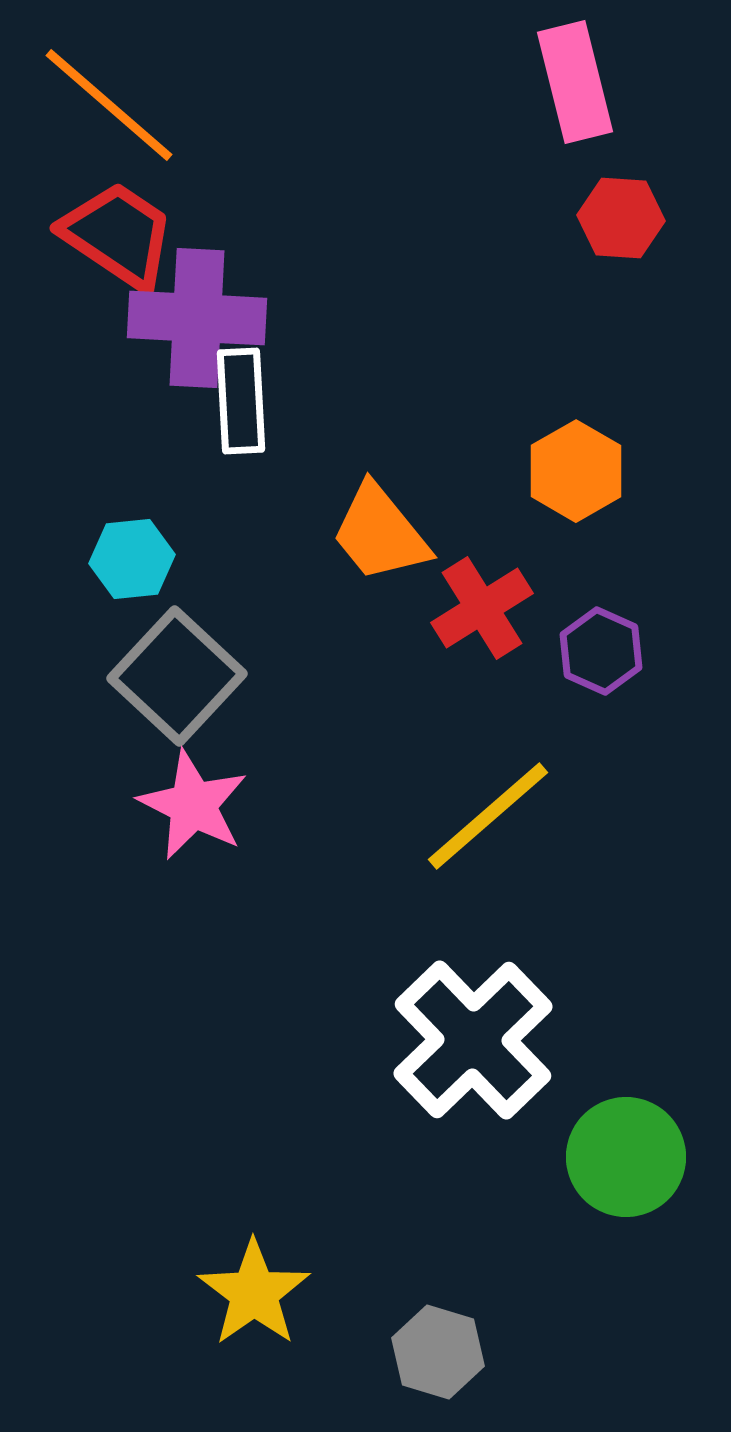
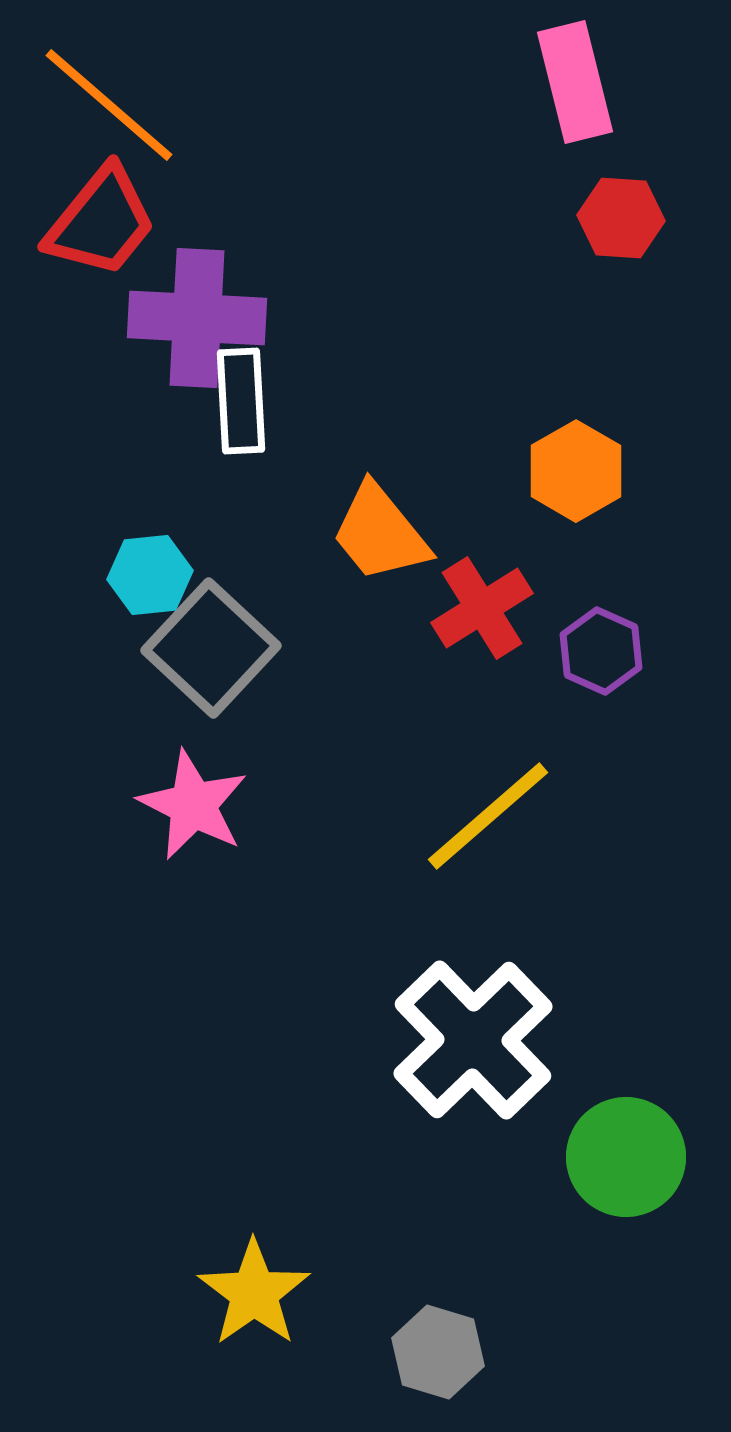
red trapezoid: moved 17 px left, 13 px up; rotated 95 degrees clockwise
cyan hexagon: moved 18 px right, 16 px down
gray square: moved 34 px right, 28 px up
